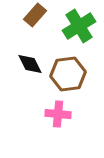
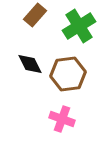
pink cross: moved 4 px right, 5 px down; rotated 15 degrees clockwise
